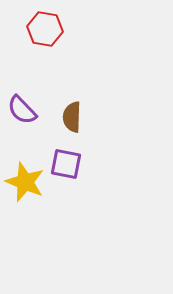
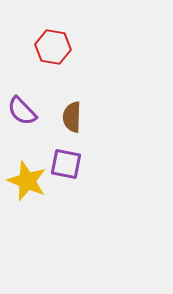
red hexagon: moved 8 px right, 18 px down
purple semicircle: moved 1 px down
yellow star: moved 2 px right, 1 px up
